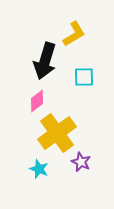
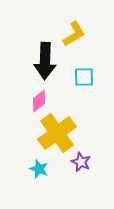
black arrow: rotated 15 degrees counterclockwise
pink diamond: moved 2 px right
